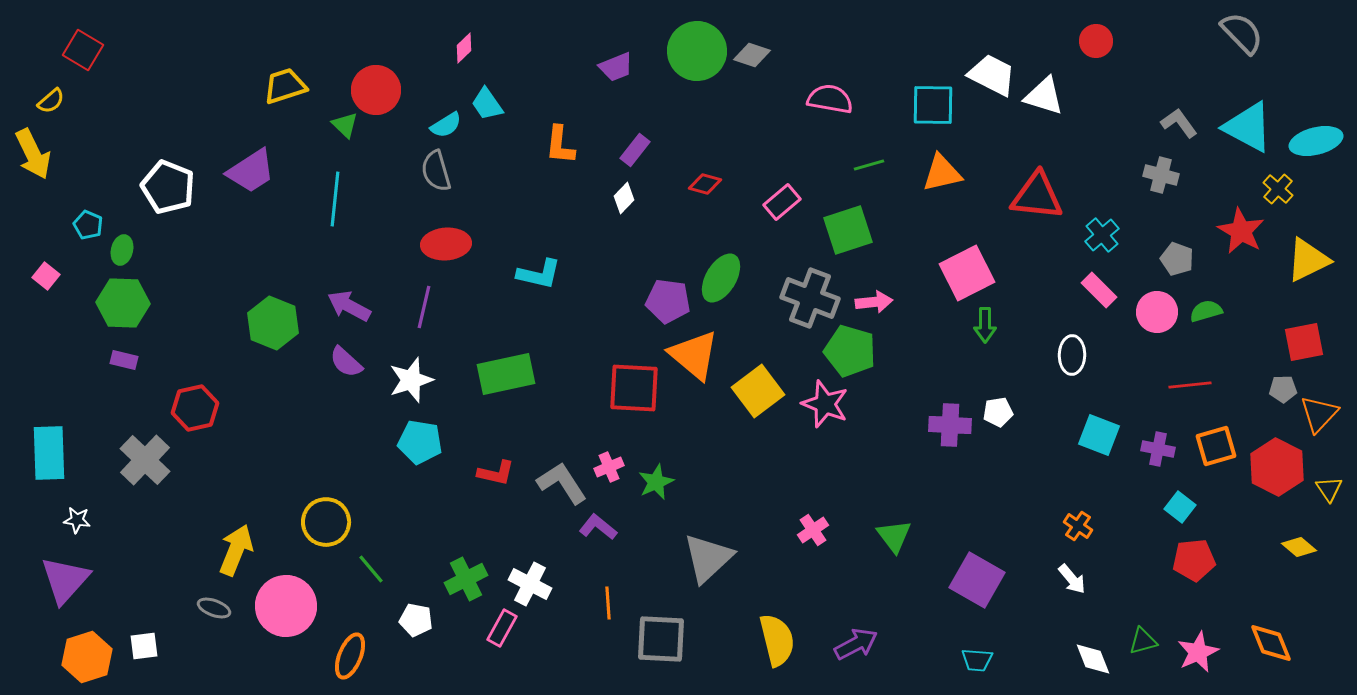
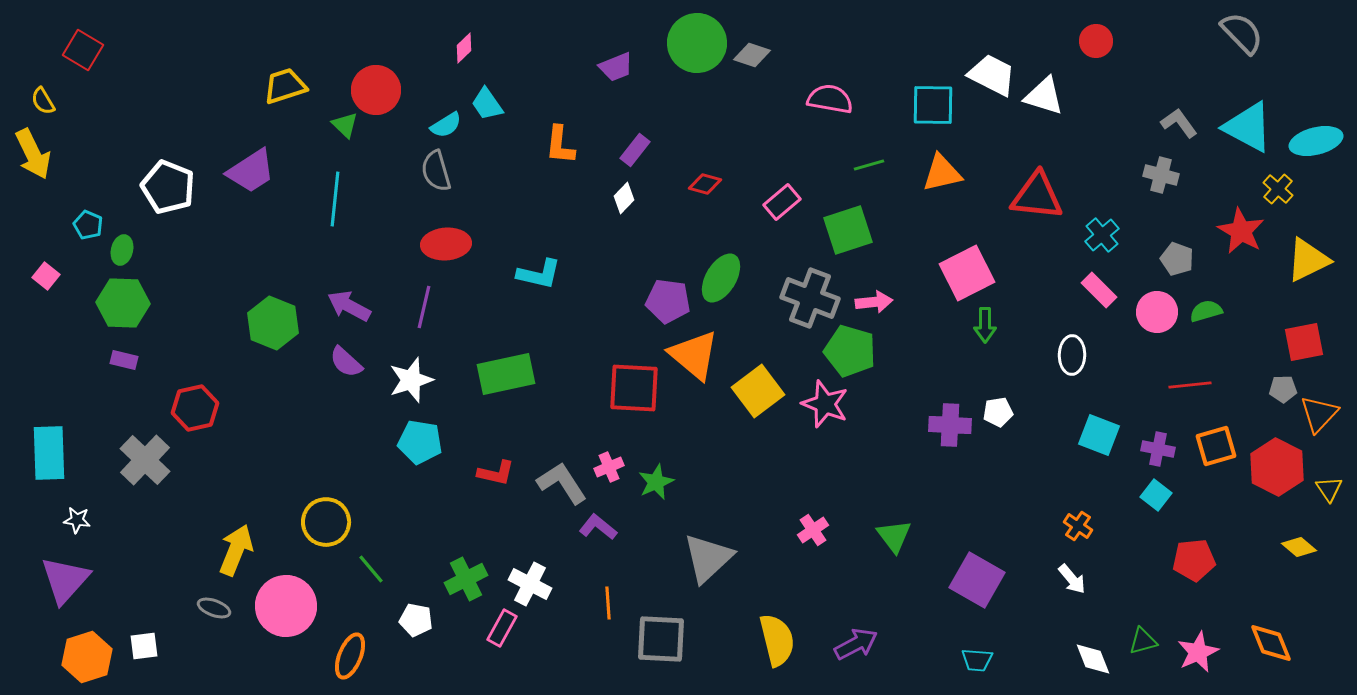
green circle at (697, 51): moved 8 px up
yellow semicircle at (51, 101): moved 8 px left; rotated 100 degrees clockwise
cyan square at (1180, 507): moved 24 px left, 12 px up
